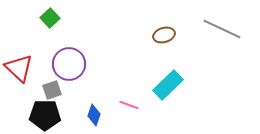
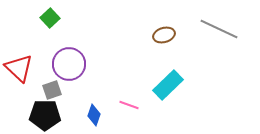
gray line: moved 3 px left
